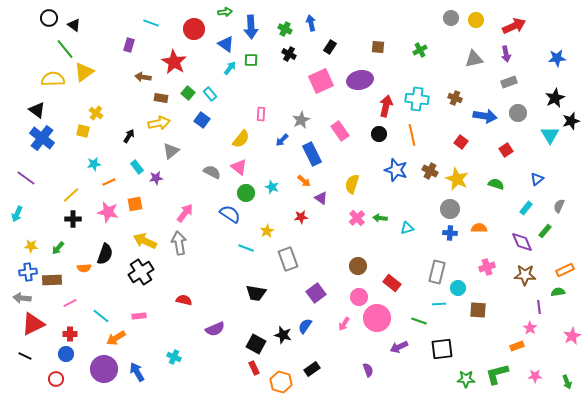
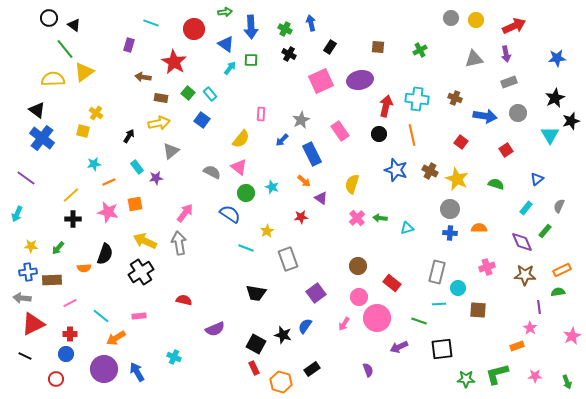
orange rectangle at (565, 270): moved 3 px left
